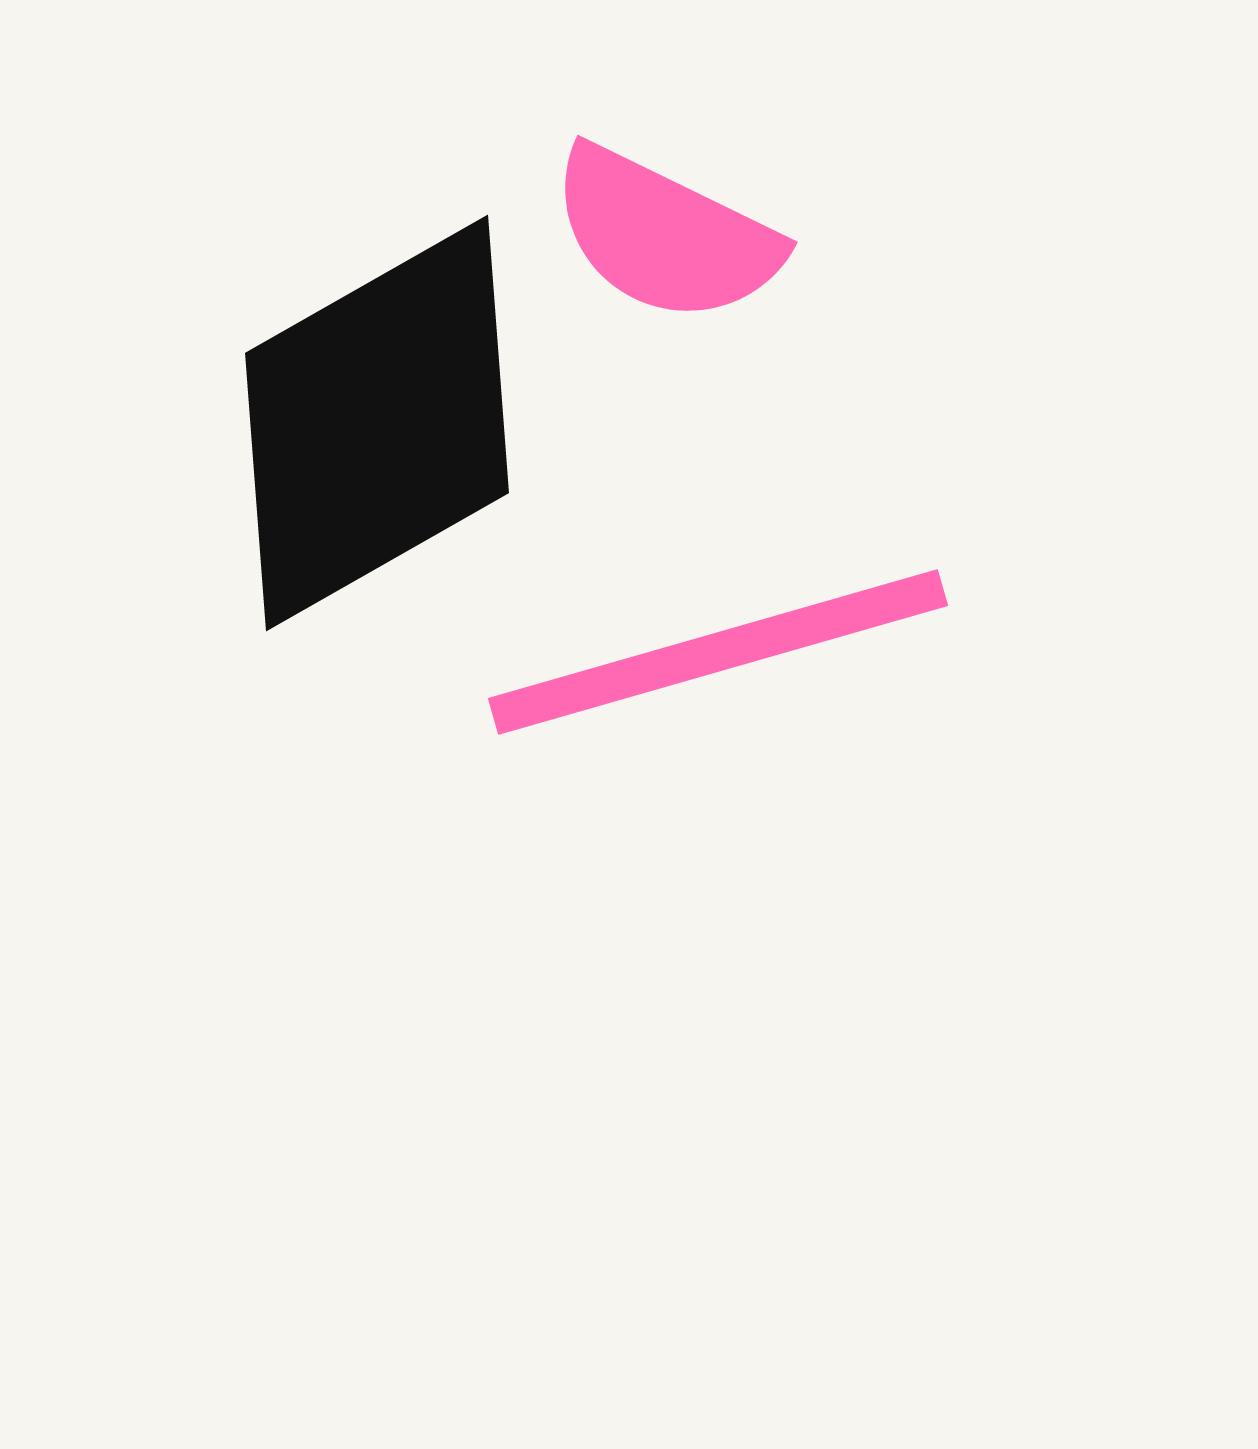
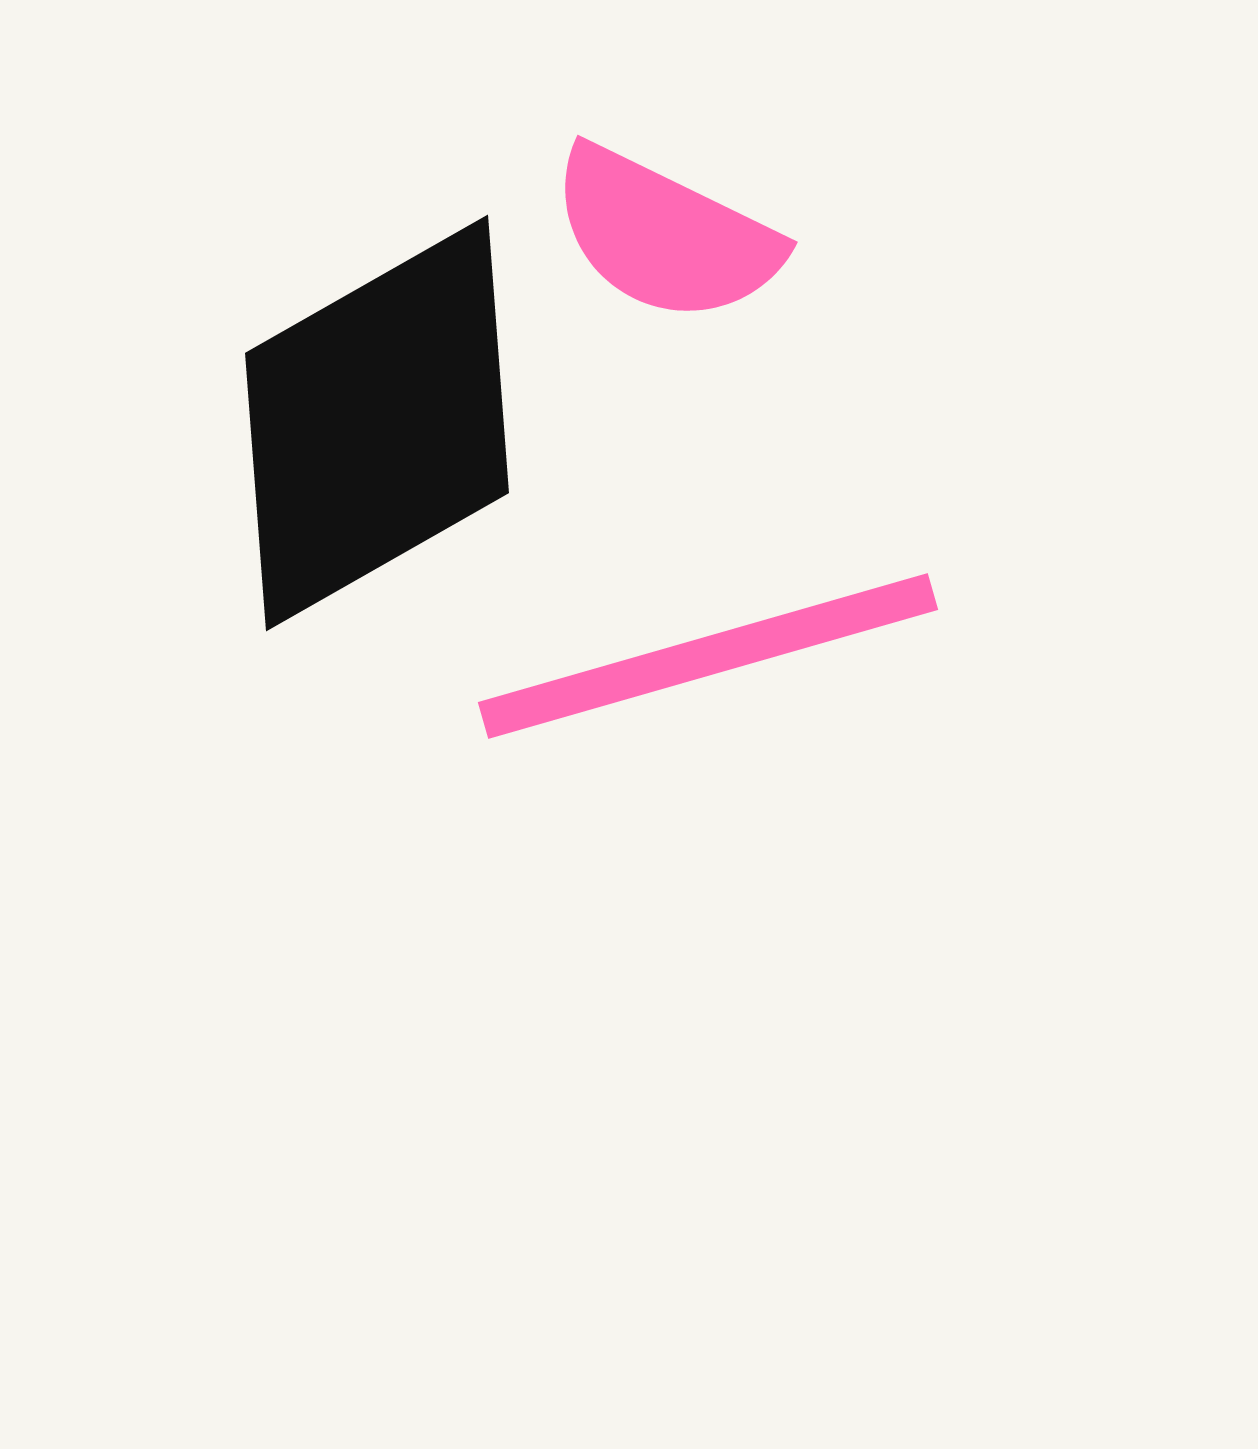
pink line: moved 10 px left, 4 px down
